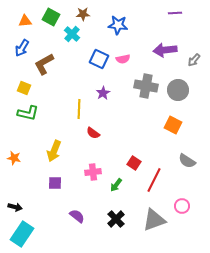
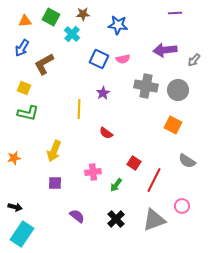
red semicircle: moved 13 px right
orange star: rotated 24 degrees counterclockwise
